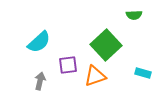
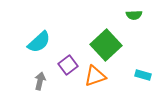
purple square: rotated 30 degrees counterclockwise
cyan rectangle: moved 2 px down
